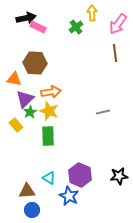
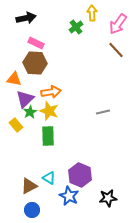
pink rectangle: moved 2 px left, 16 px down
brown line: moved 1 px right, 3 px up; rotated 36 degrees counterclockwise
black star: moved 11 px left, 22 px down
brown triangle: moved 2 px right, 5 px up; rotated 24 degrees counterclockwise
